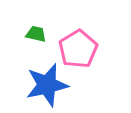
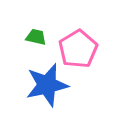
green trapezoid: moved 3 px down
